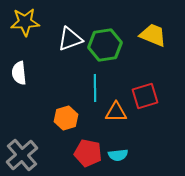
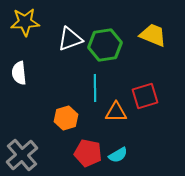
cyan semicircle: rotated 24 degrees counterclockwise
